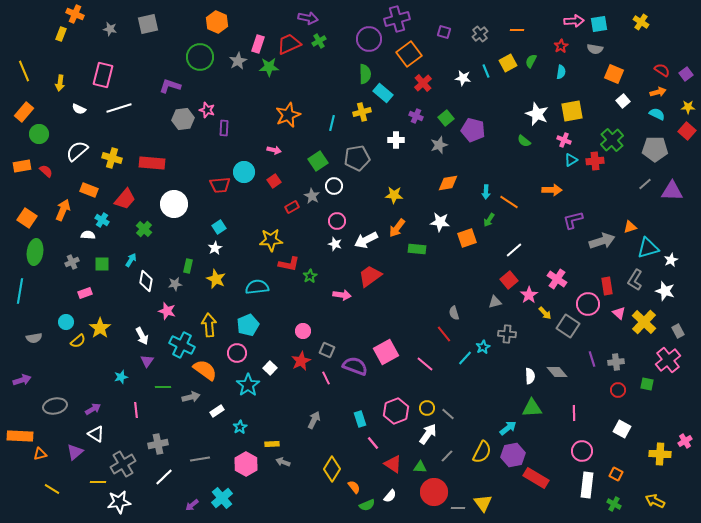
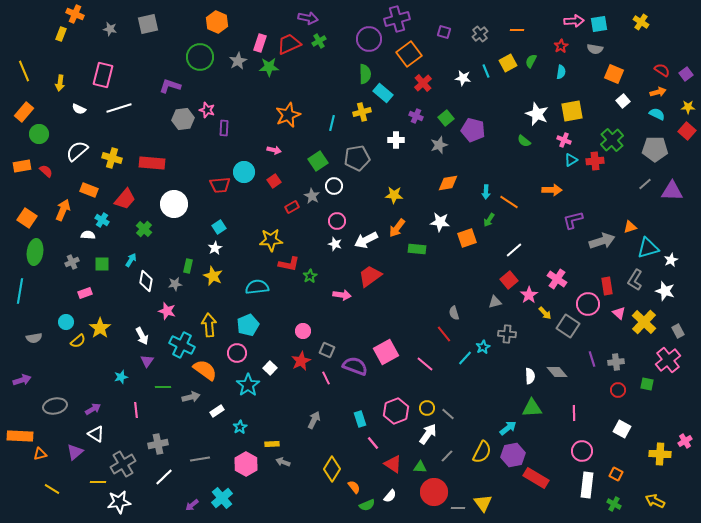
pink rectangle at (258, 44): moved 2 px right, 1 px up
yellow star at (216, 279): moved 3 px left, 3 px up
